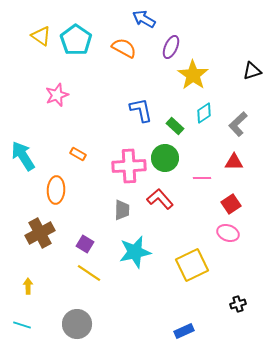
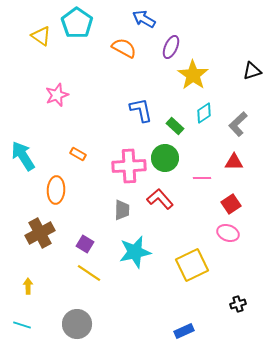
cyan pentagon: moved 1 px right, 17 px up
